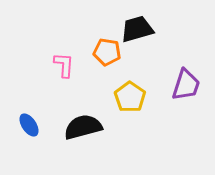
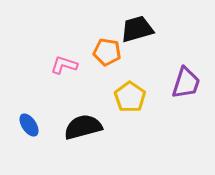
pink L-shape: rotated 76 degrees counterclockwise
purple trapezoid: moved 2 px up
